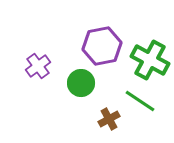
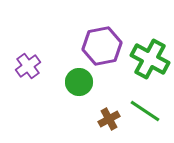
green cross: moved 1 px up
purple cross: moved 10 px left
green circle: moved 2 px left, 1 px up
green line: moved 5 px right, 10 px down
